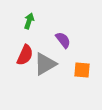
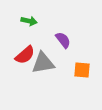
green arrow: rotated 84 degrees clockwise
red semicircle: rotated 25 degrees clockwise
gray triangle: moved 2 px left, 1 px up; rotated 20 degrees clockwise
